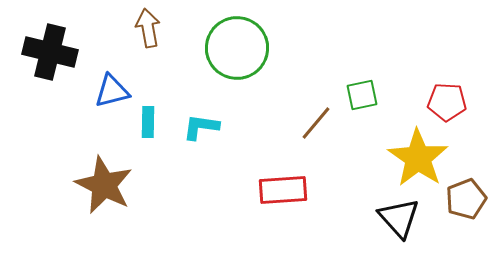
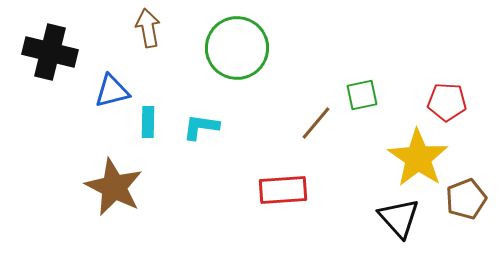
brown star: moved 10 px right, 2 px down
